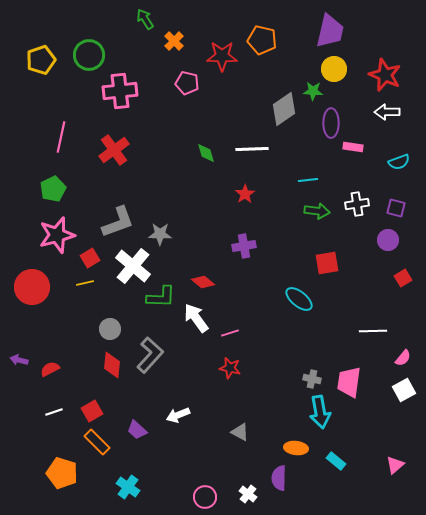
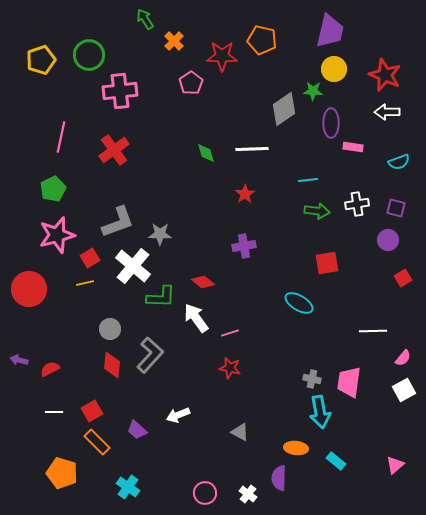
pink pentagon at (187, 83): moved 4 px right; rotated 25 degrees clockwise
red circle at (32, 287): moved 3 px left, 2 px down
cyan ellipse at (299, 299): moved 4 px down; rotated 8 degrees counterclockwise
white line at (54, 412): rotated 18 degrees clockwise
pink circle at (205, 497): moved 4 px up
